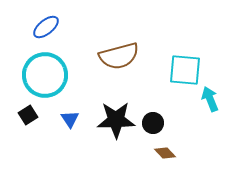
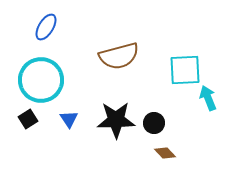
blue ellipse: rotated 20 degrees counterclockwise
cyan square: rotated 8 degrees counterclockwise
cyan circle: moved 4 px left, 5 px down
cyan arrow: moved 2 px left, 1 px up
black square: moved 4 px down
blue triangle: moved 1 px left
black circle: moved 1 px right
